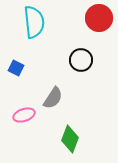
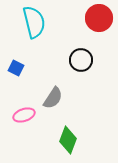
cyan semicircle: rotated 8 degrees counterclockwise
green diamond: moved 2 px left, 1 px down
